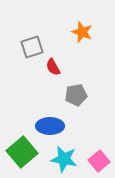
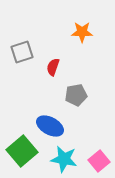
orange star: rotated 20 degrees counterclockwise
gray square: moved 10 px left, 5 px down
red semicircle: rotated 48 degrees clockwise
blue ellipse: rotated 28 degrees clockwise
green square: moved 1 px up
